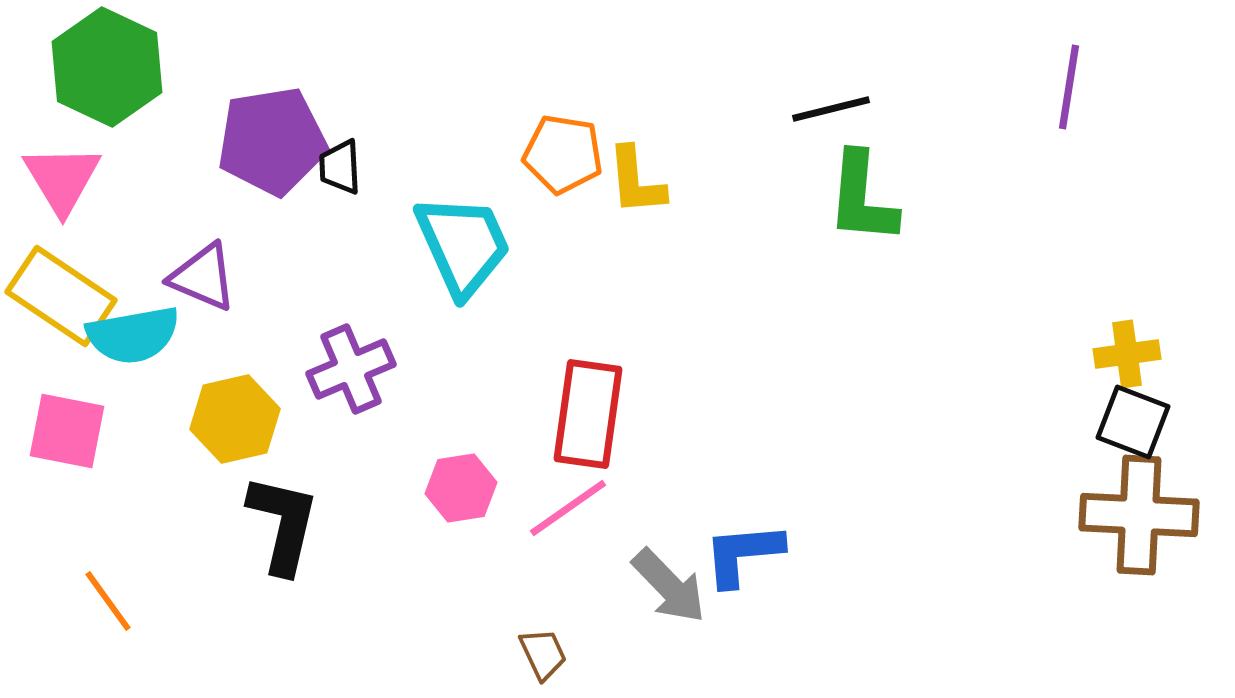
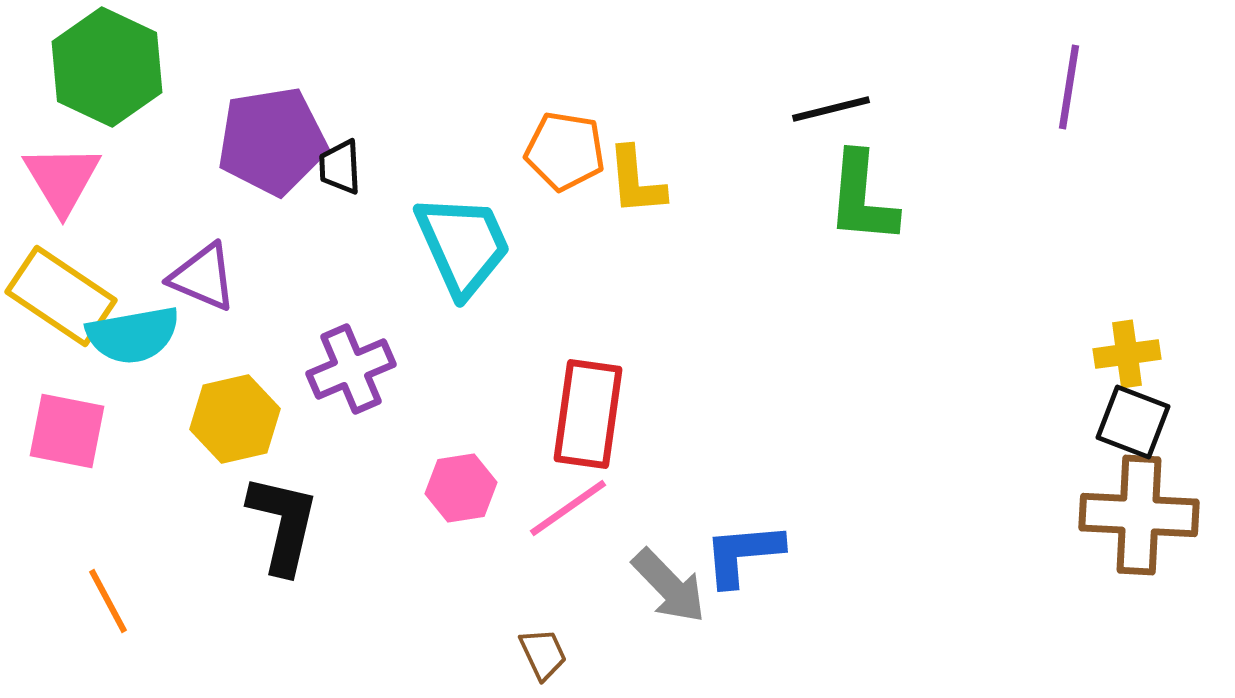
orange pentagon: moved 2 px right, 3 px up
orange line: rotated 8 degrees clockwise
